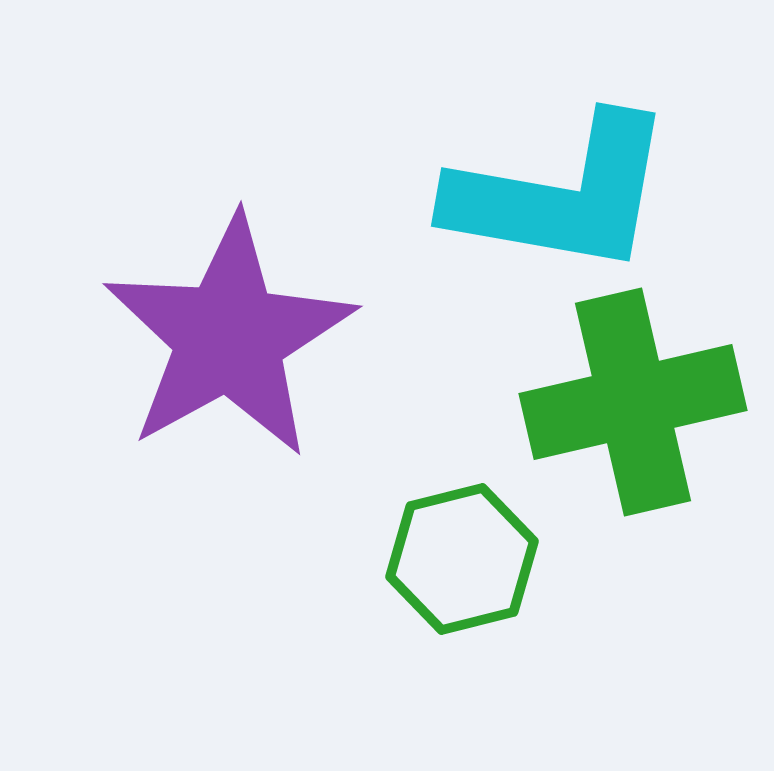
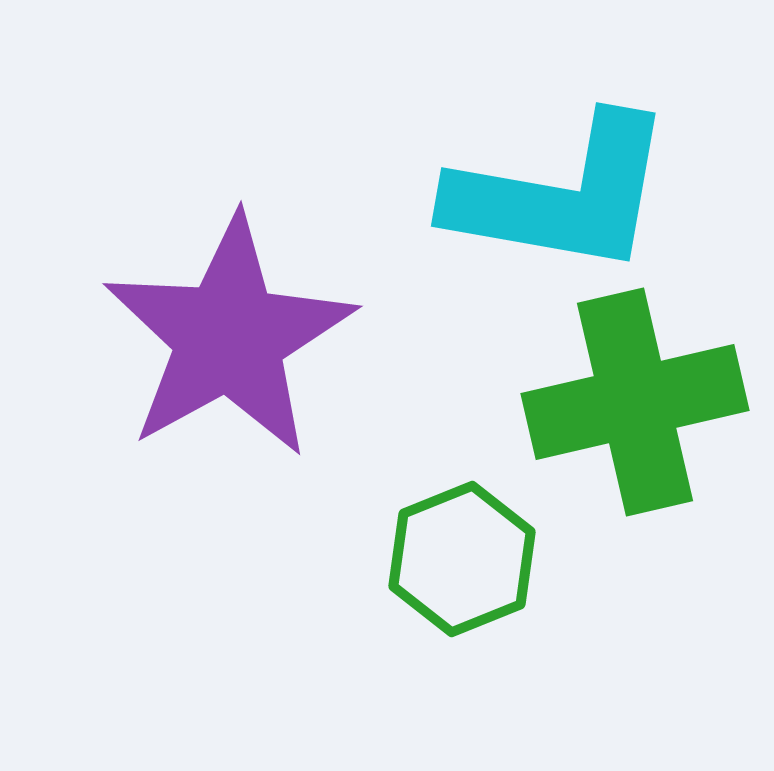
green cross: moved 2 px right
green hexagon: rotated 8 degrees counterclockwise
